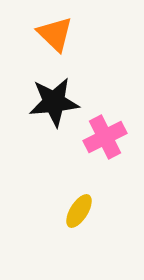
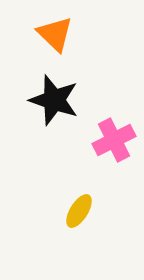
black star: moved 2 px up; rotated 24 degrees clockwise
pink cross: moved 9 px right, 3 px down
